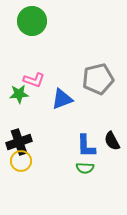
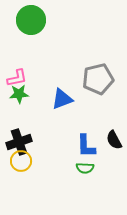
green circle: moved 1 px left, 1 px up
pink L-shape: moved 17 px left, 2 px up; rotated 30 degrees counterclockwise
black semicircle: moved 2 px right, 1 px up
